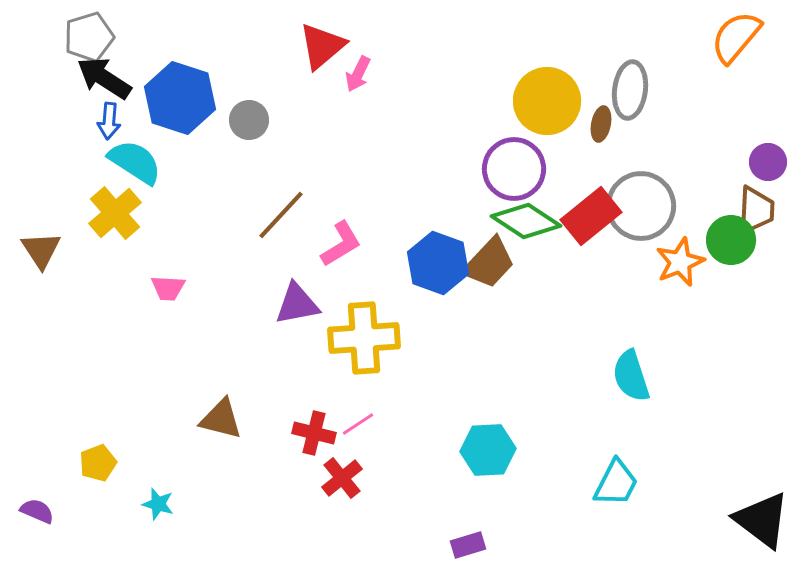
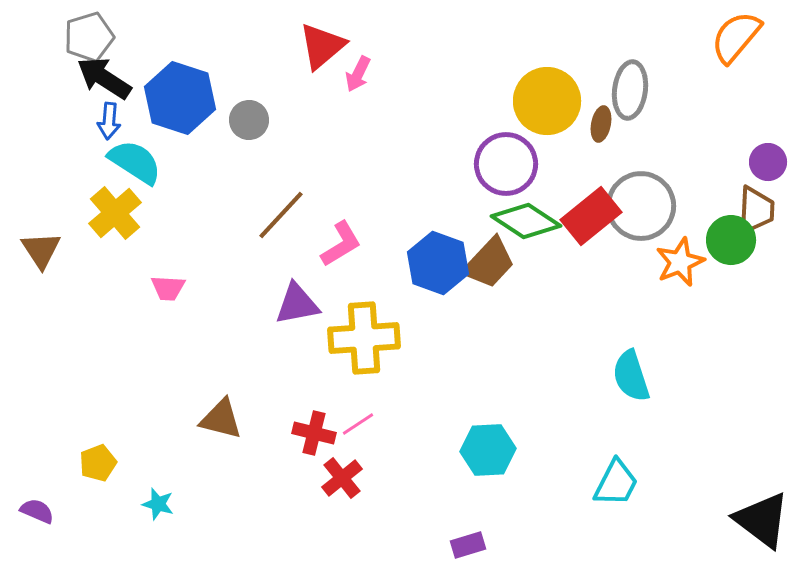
purple circle at (514, 169): moved 8 px left, 5 px up
